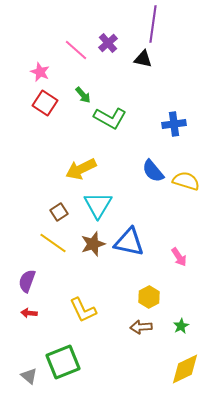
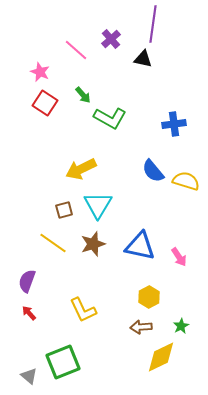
purple cross: moved 3 px right, 4 px up
brown square: moved 5 px right, 2 px up; rotated 18 degrees clockwise
blue triangle: moved 11 px right, 4 px down
red arrow: rotated 42 degrees clockwise
yellow diamond: moved 24 px left, 12 px up
